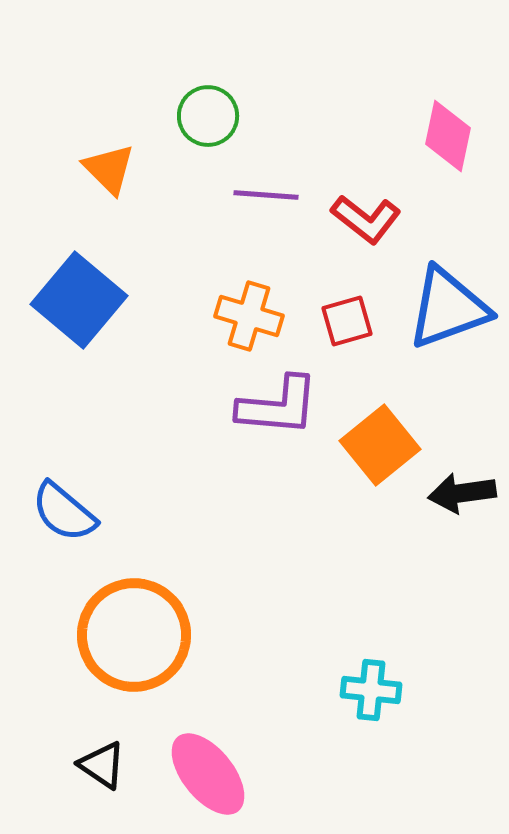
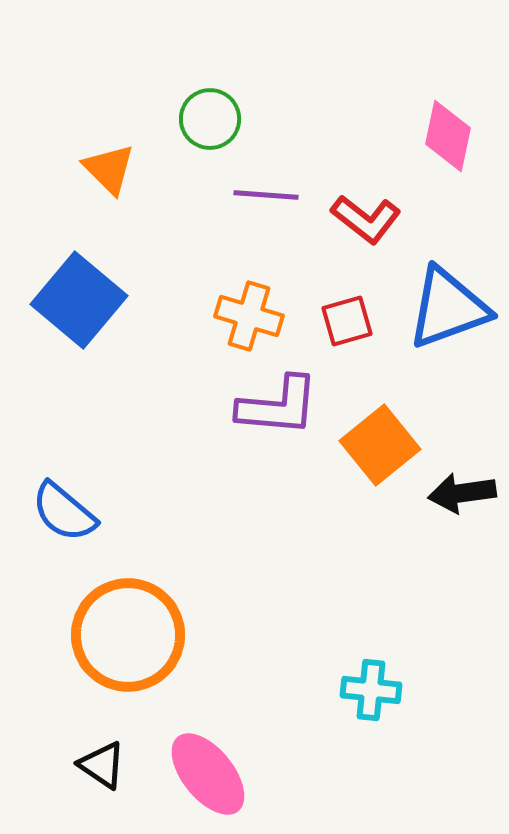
green circle: moved 2 px right, 3 px down
orange circle: moved 6 px left
